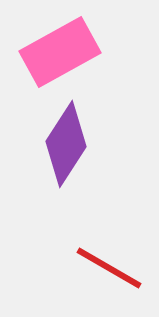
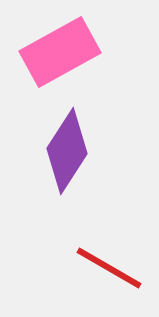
purple diamond: moved 1 px right, 7 px down
